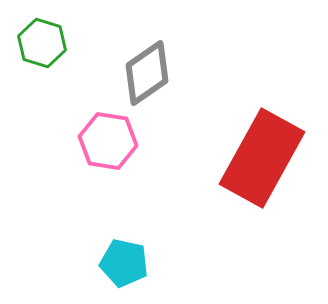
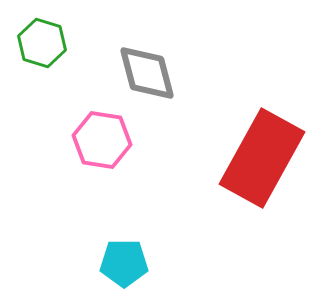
gray diamond: rotated 70 degrees counterclockwise
pink hexagon: moved 6 px left, 1 px up
cyan pentagon: rotated 12 degrees counterclockwise
